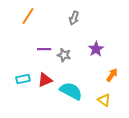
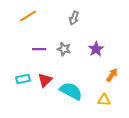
orange line: rotated 24 degrees clockwise
purple line: moved 5 px left
gray star: moved 6 px up
red triangle: rotated 21 degrees counterclockwise
yellow triangle: rotated 32 degrees counterclockwise
